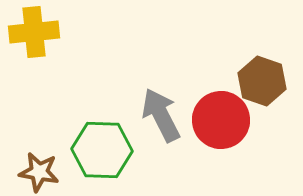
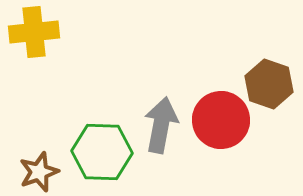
brown hexagon: moved 7 px right, 3 px down
gray arrow: moved 10 px down; rotated 38 degrees clockwise
green hexagon: moved 2 px down
brown star: rotated 30 degrees counterclockwise
